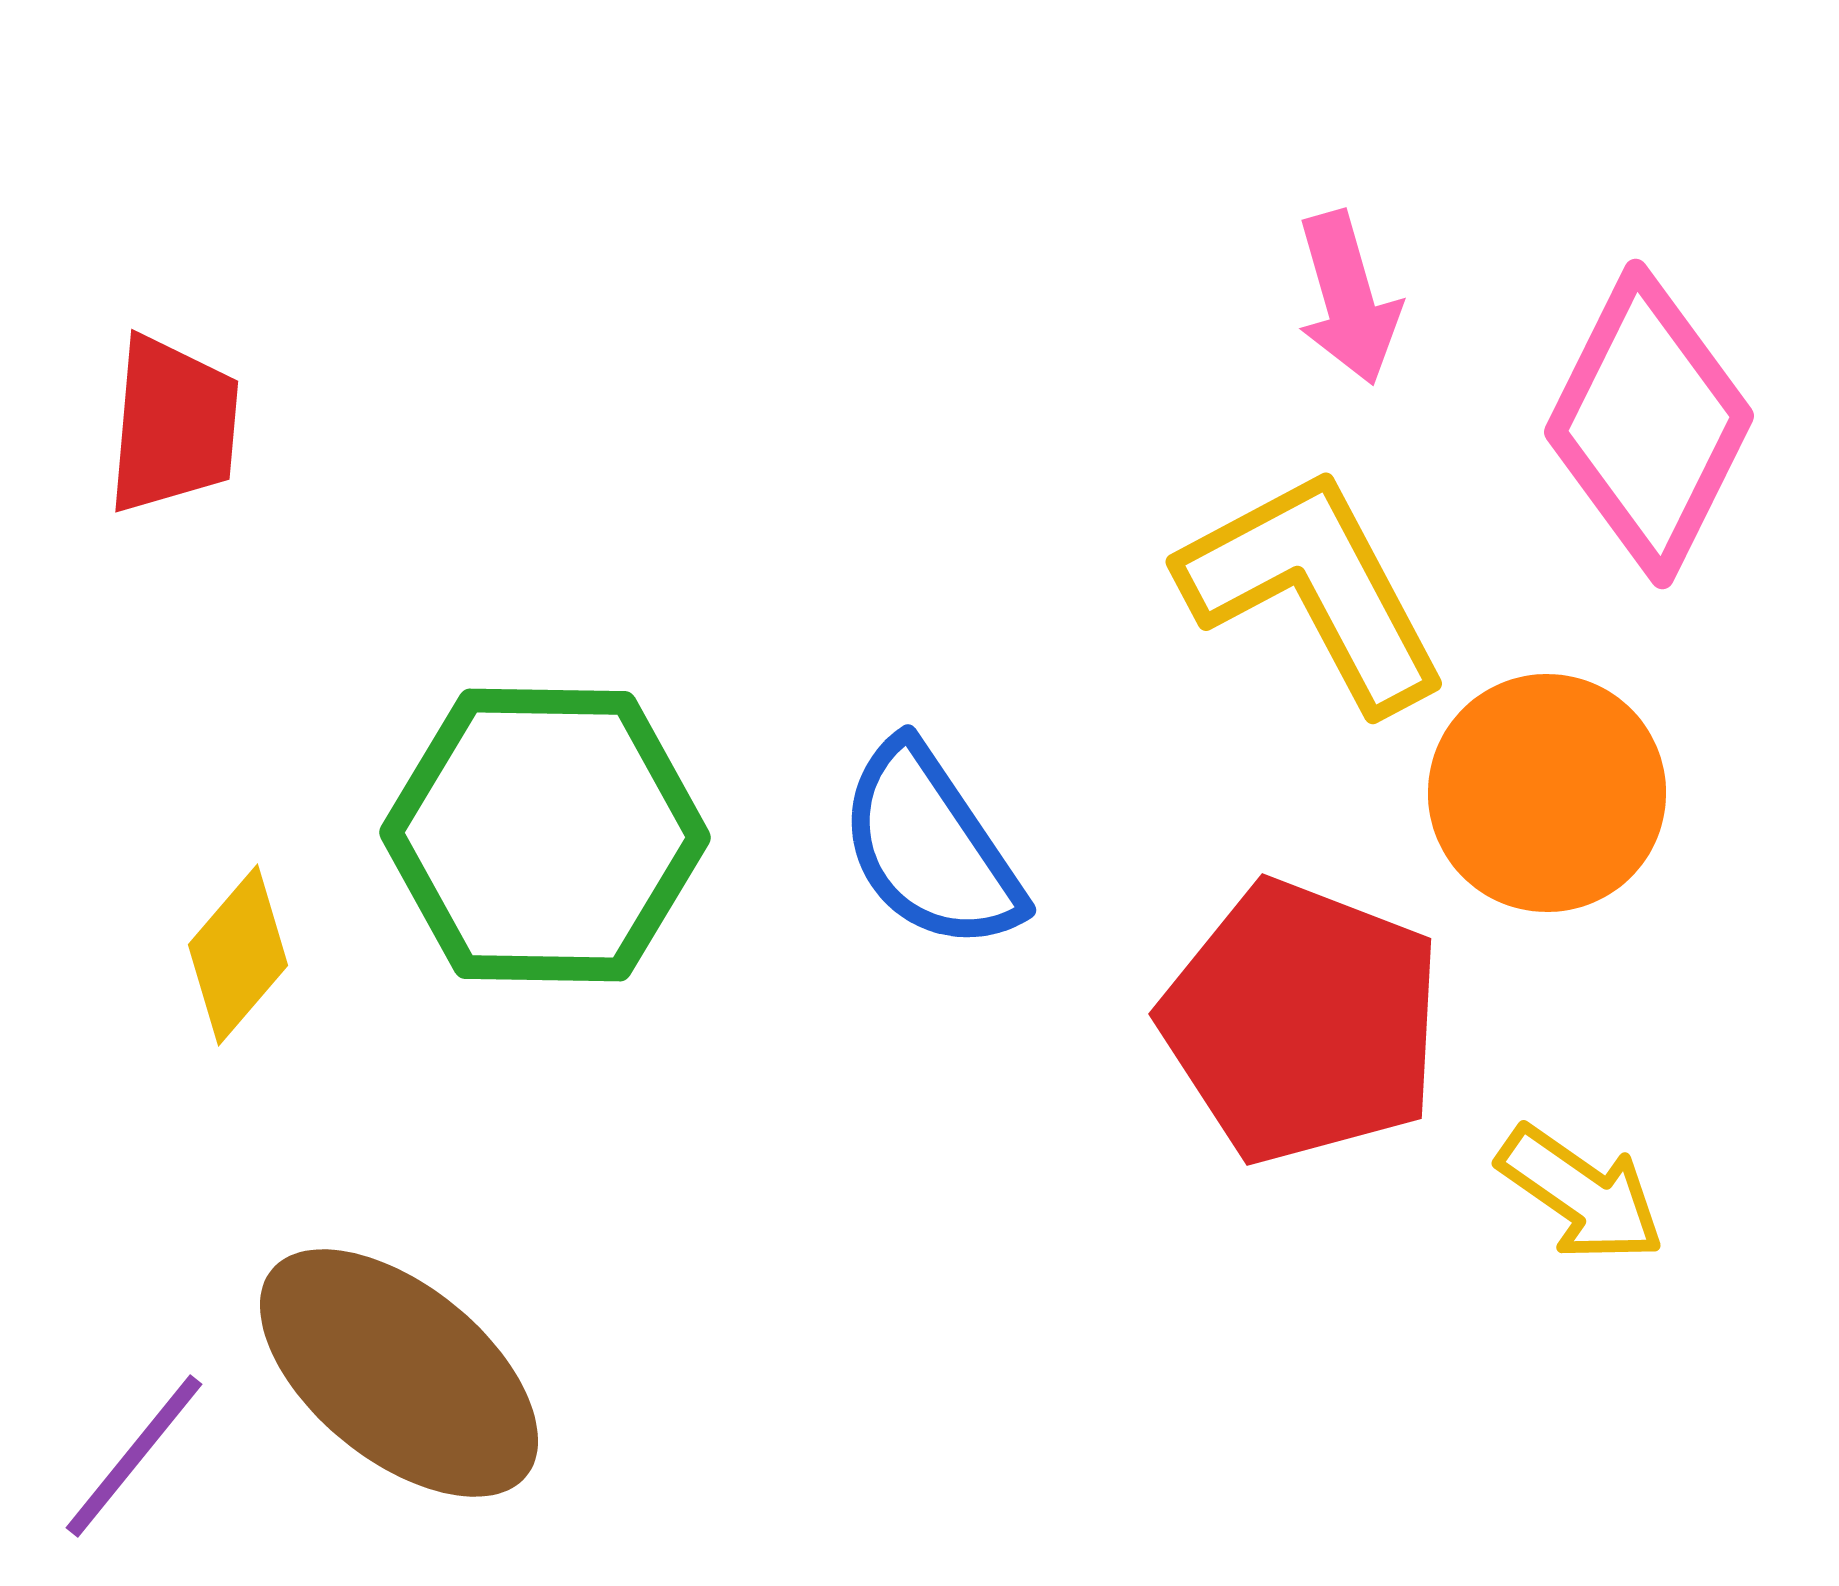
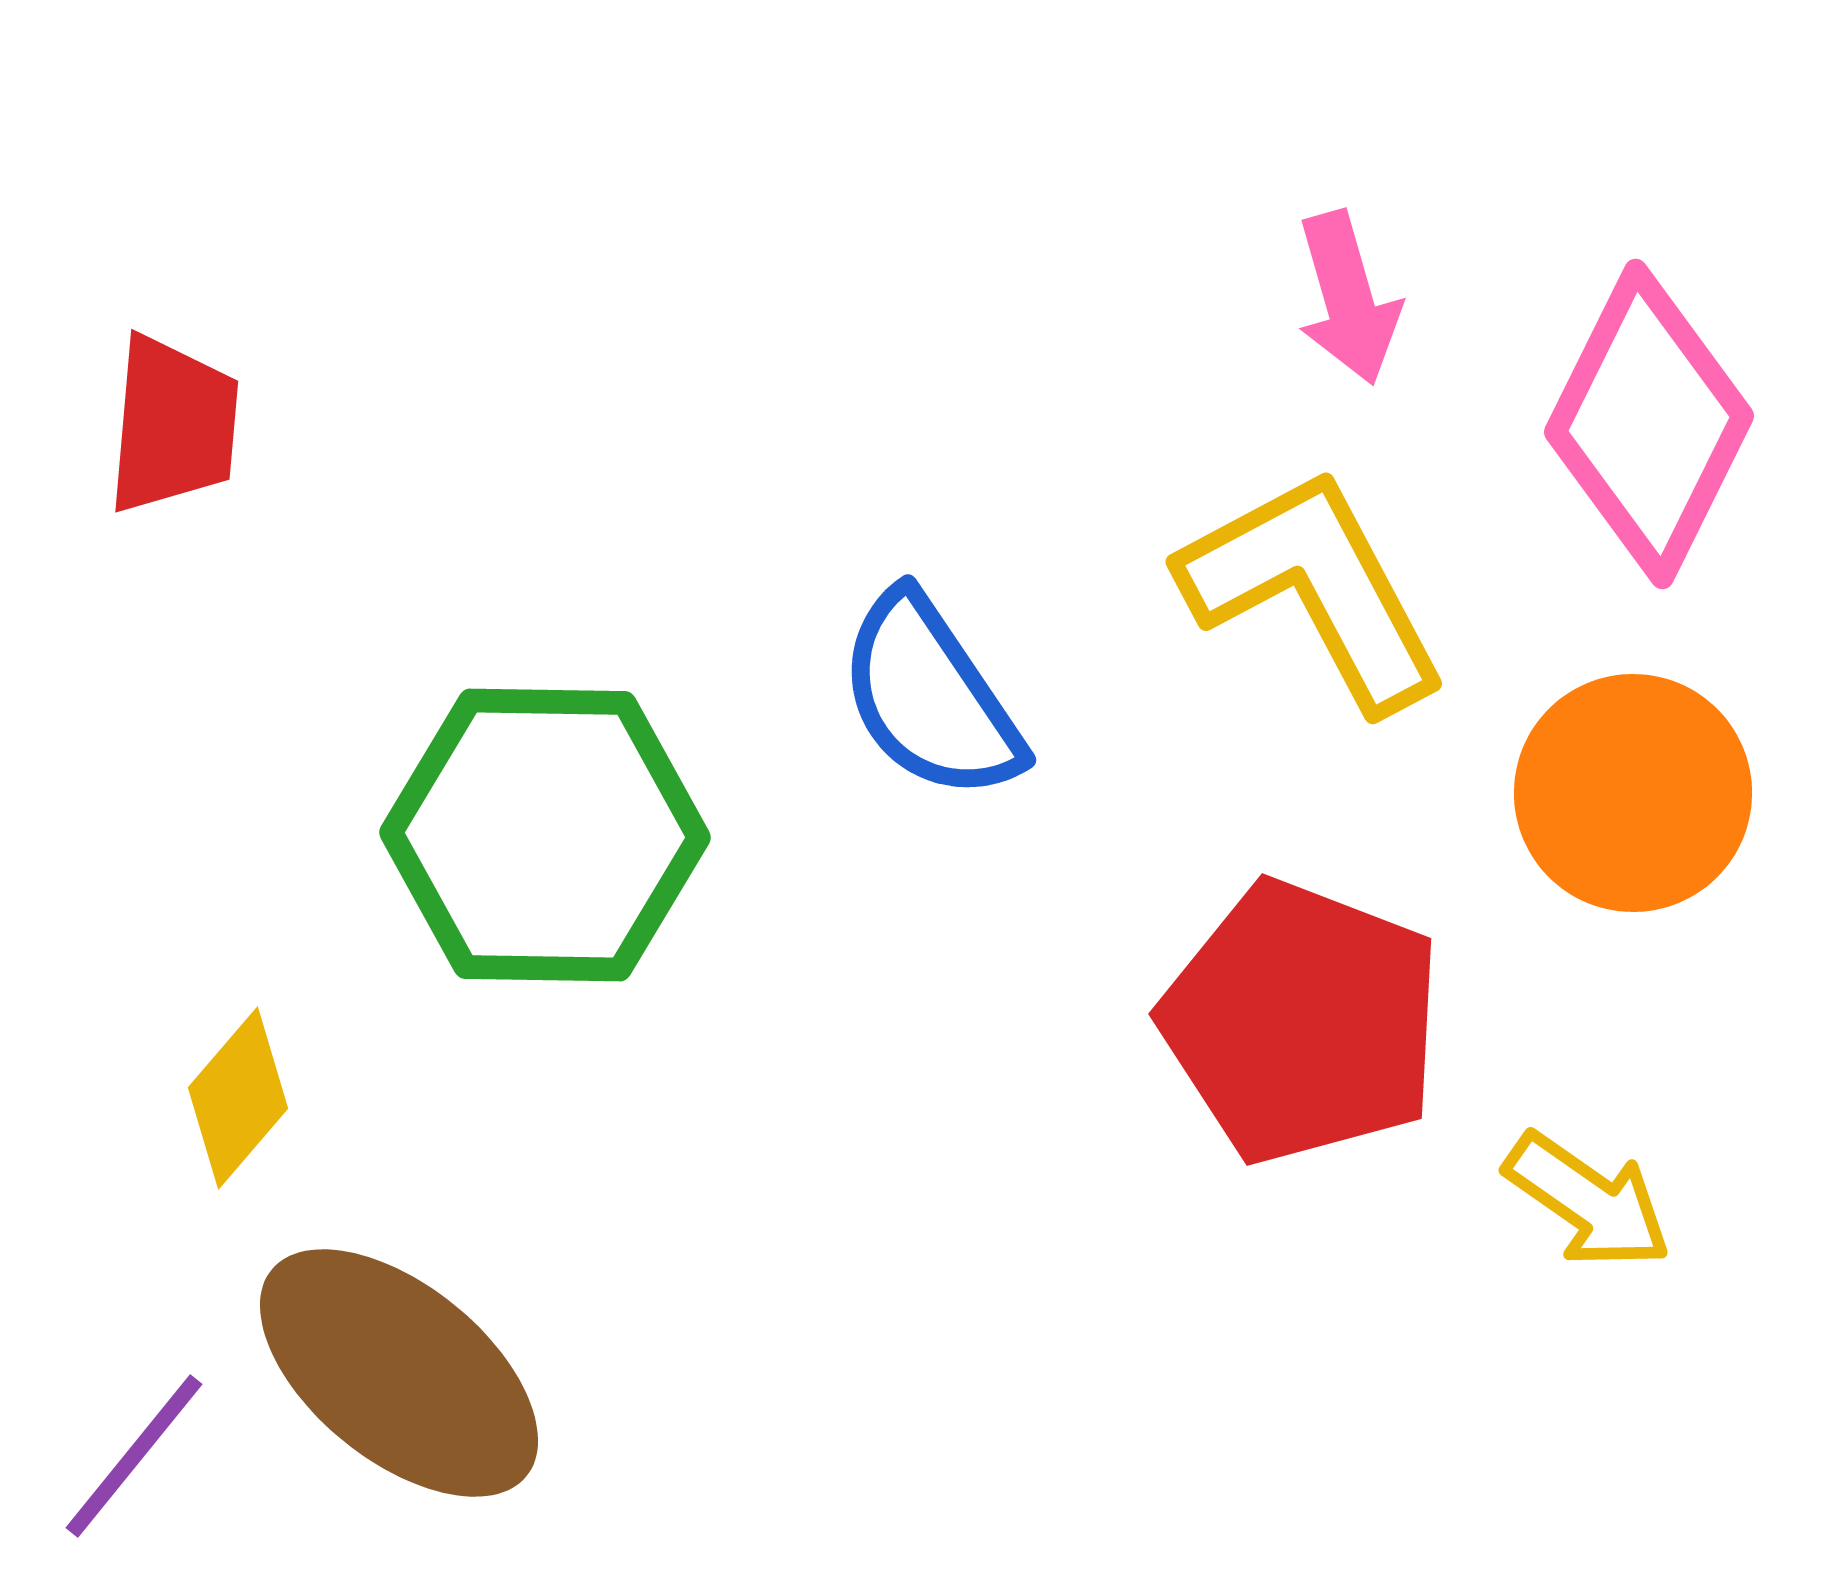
orange circle: moved 86 px right
blue semicircle: moved 150 px up
yellow diamond: moved 143 px down
yellow arrow: moved 7 px right, 7 px down
